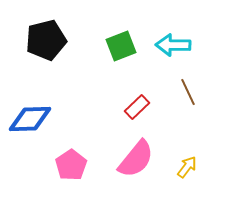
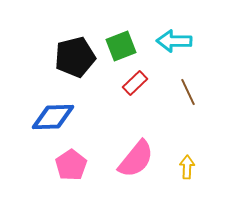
black pentagon: moved 29 px right, 17 px down
cyan arrow: moved 1 px right, 4 px up
red rectangle: moved 2 px left, 24 px up
blue diamond: moved 23 px right, 2 px up
yellow arrow: rotated 35 degrees counterclockwise
